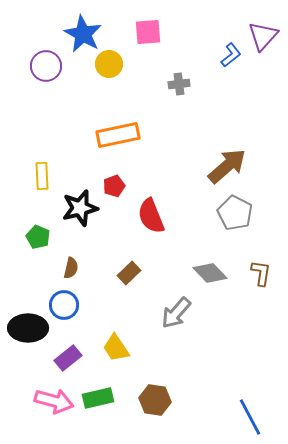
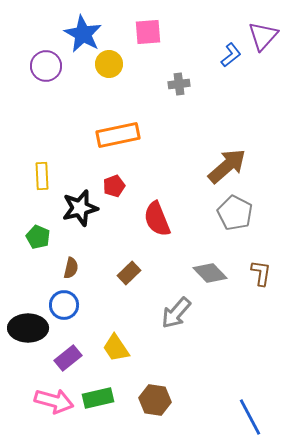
red semicircle: moved 6 px right, 3 px down
